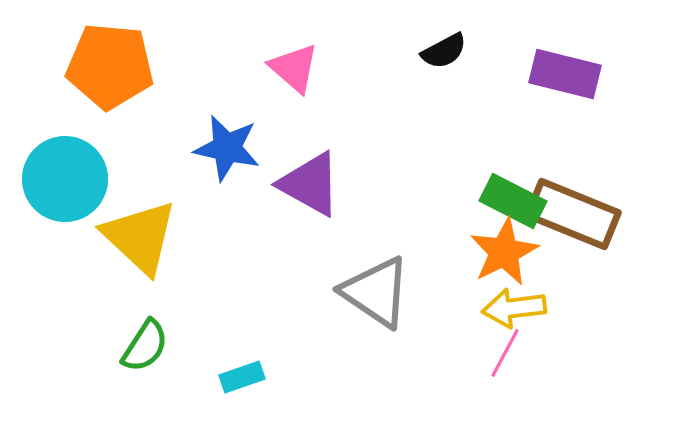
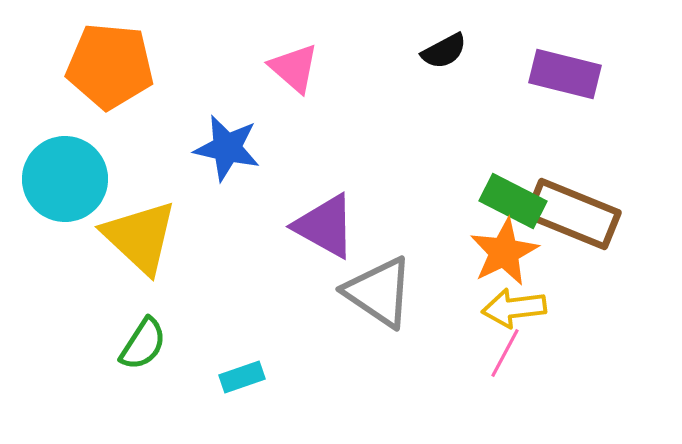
purple triangle: moved 15 px right, 42 px down
gray triangle: moved 3 px right
green semicircle: moved 2 px left, 2 px up
